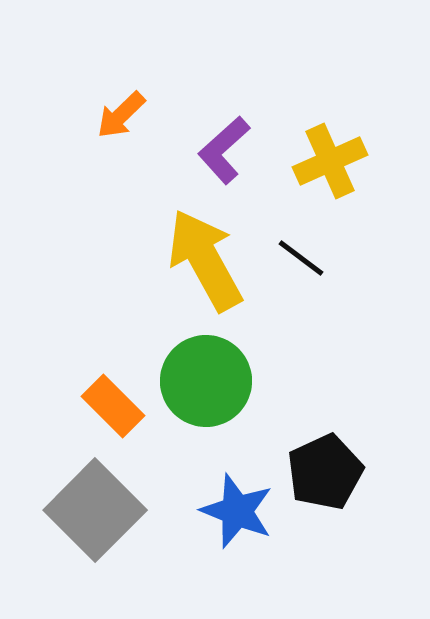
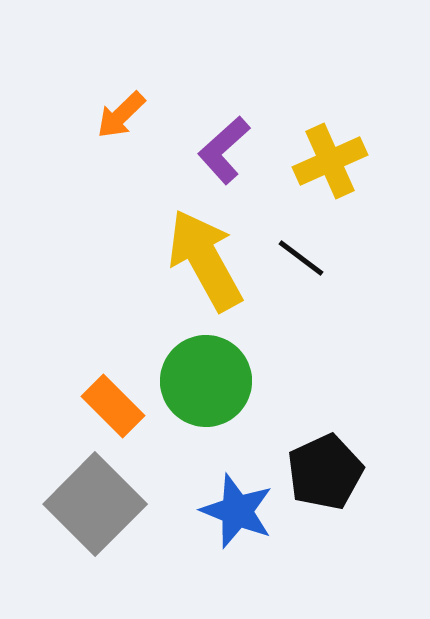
gray square: moved 6 px up
